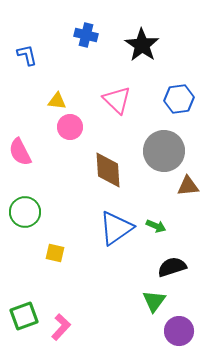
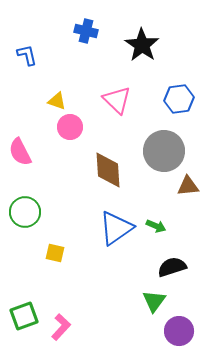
blue cross: moved 4 px up
yellow triangle: rotated 12 degrees clockwise
